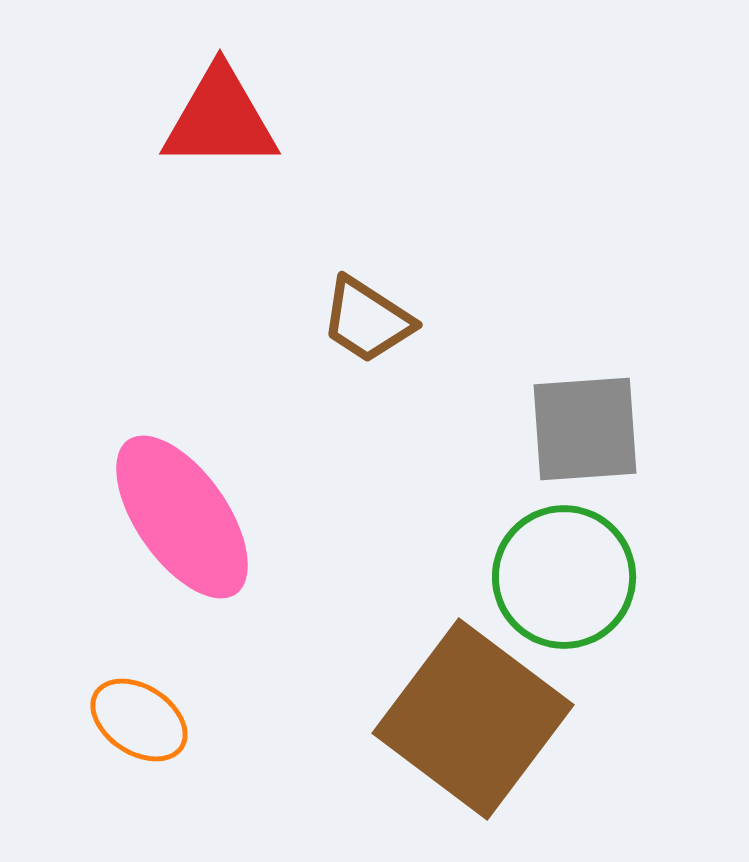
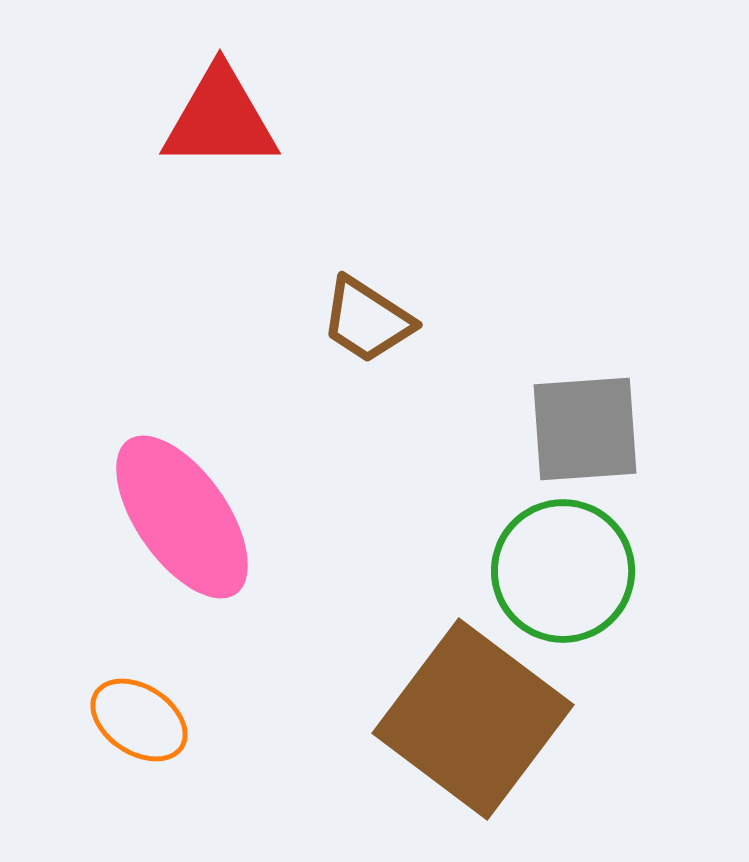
green circle: moved 1 px left, 6 px up
